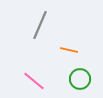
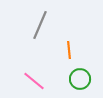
orange line: rotated 72 degrees clockwise
